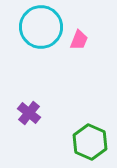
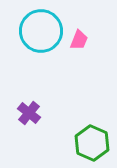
cyan circle: moved 4 px down
green hexagon: moved 2 px right, 1 px down
